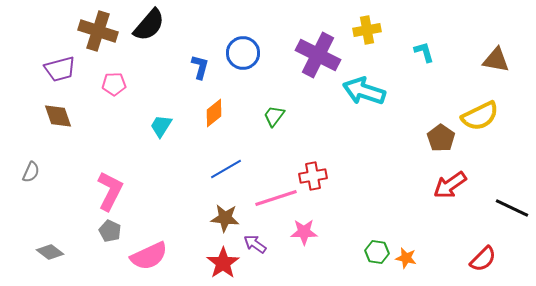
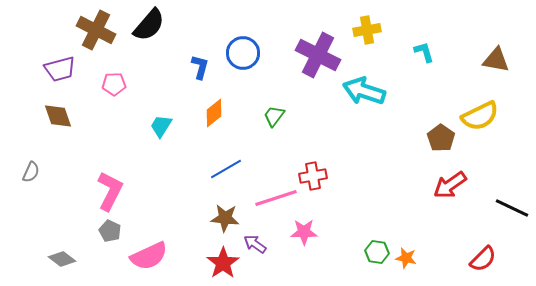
brown cross: moved 2 px left, 1 px up; rotated 9 degrees clockwise
gray diamond: moved 12 px right, 7 px down
